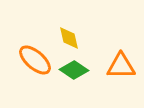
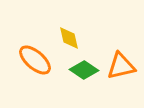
orange triangle: rotated 12 degrees counterclockwise
green diamond: moved 10 px right
